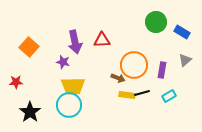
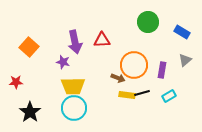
green circle: moved 8 px left
cyan circle: moved 5 px right, 3 px down
